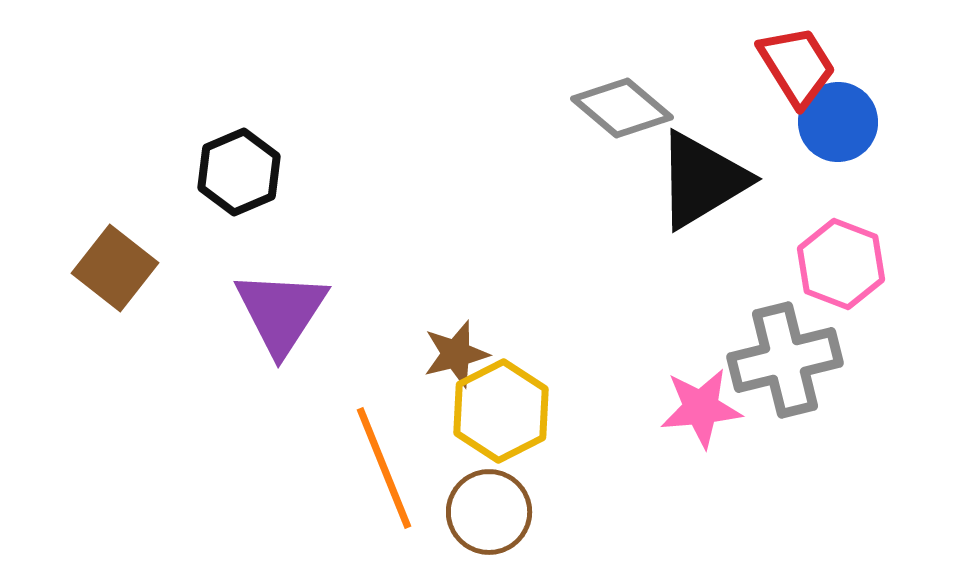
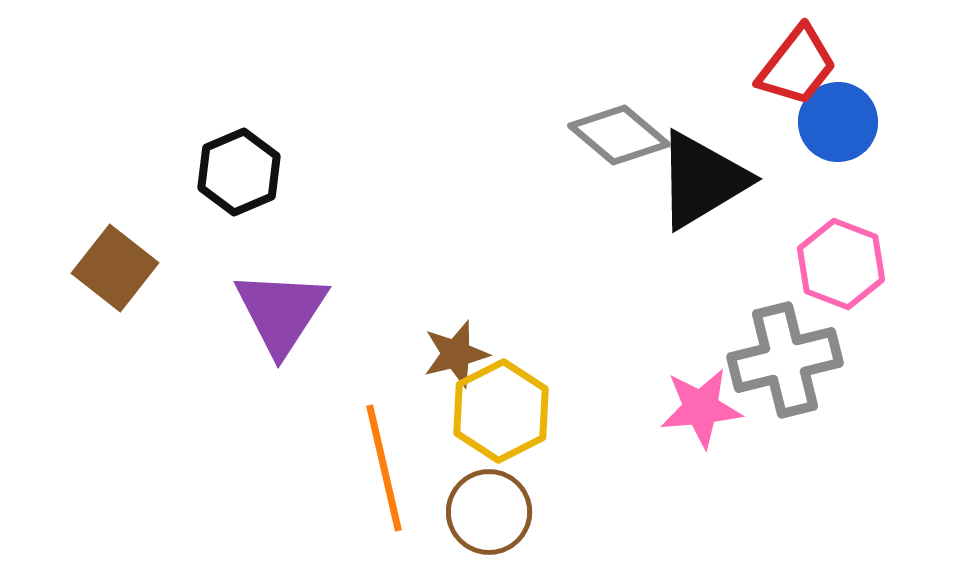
red trapezoid: rotated 70 degrees clockwise
gray diamond: moved 3 px left, 27 px down
orange line: rotated 9 degrees clockwise
